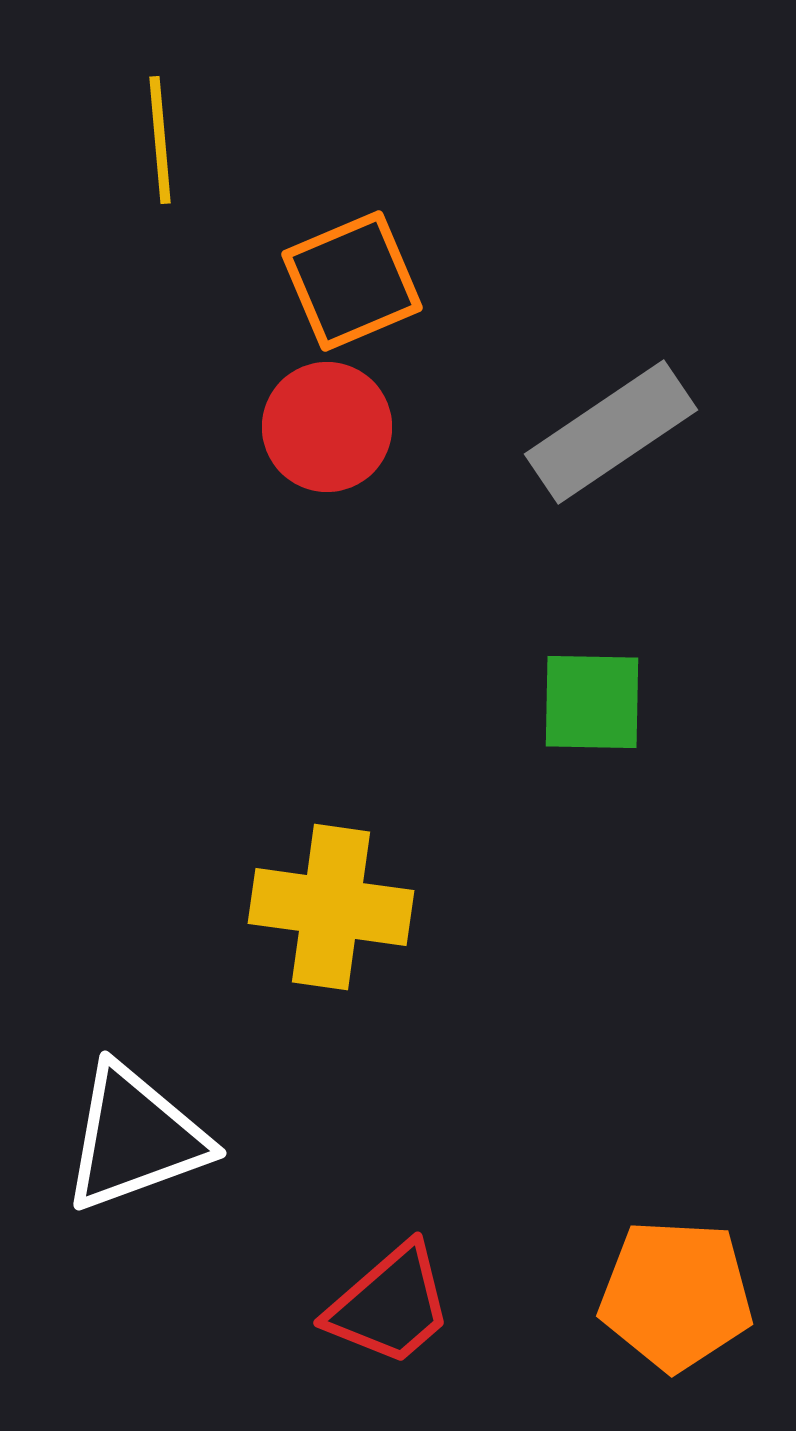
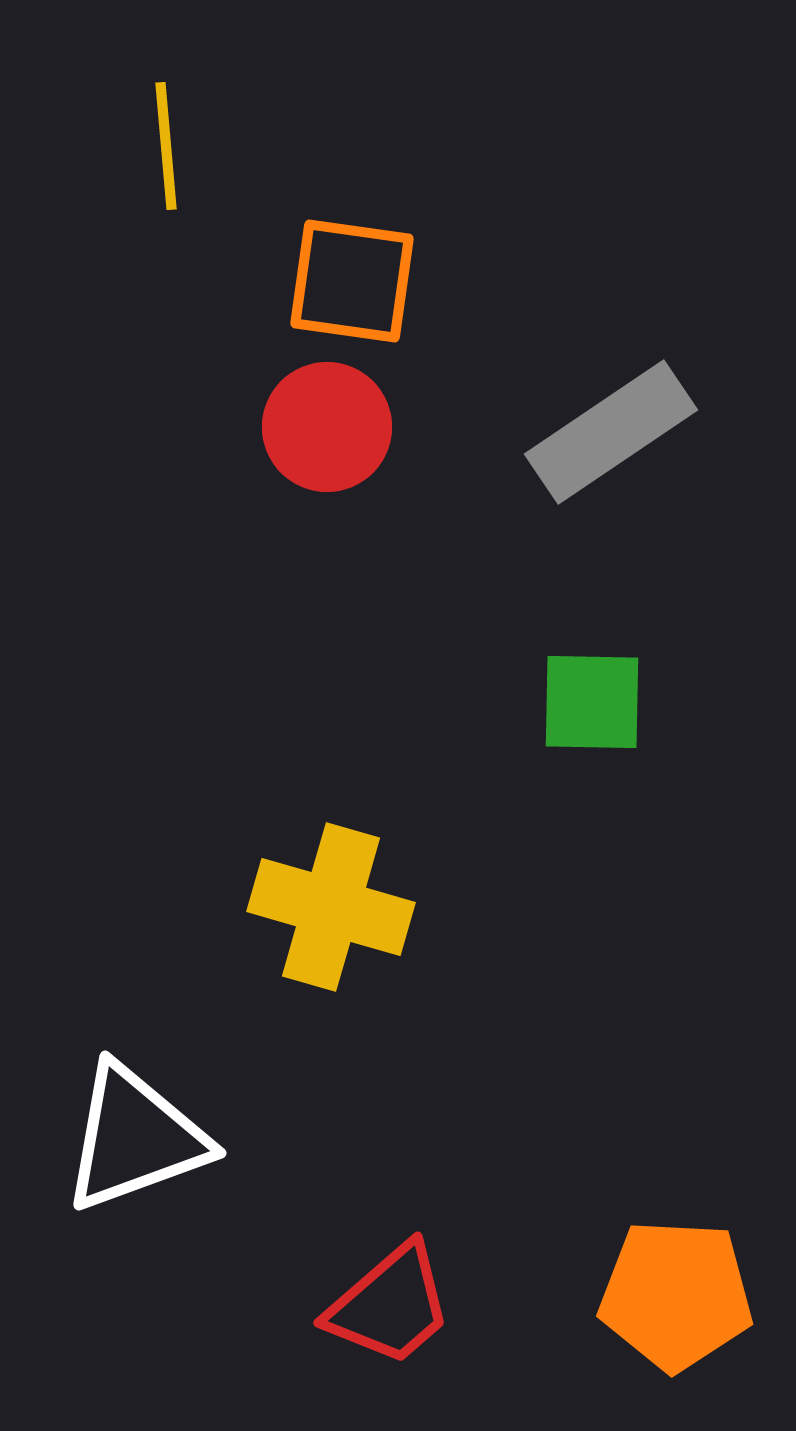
yellow line: moved 6 px right, 6 px down
orange square: rotated 31 degrees clockwise
yellow cross: rotated 8 degrees clockwise
